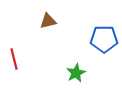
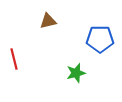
blue pentagon: moved 4 px left
green star: rotated 12 degrees clockwise
